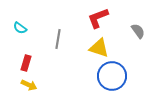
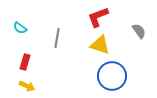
red L-shape: moved 1 px up
gray semicircle: moved 1 px right
gray line: moved 1 px left, 1 px up
yellow triangle: moved 1 px right, 3 px up
red rectangle: moved 1 px left, 1 px up
yellow arrow: moved 2 px left, 1 px down
